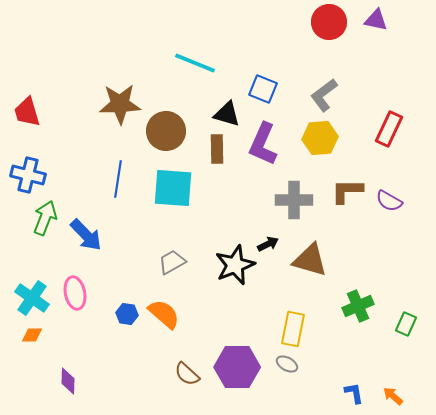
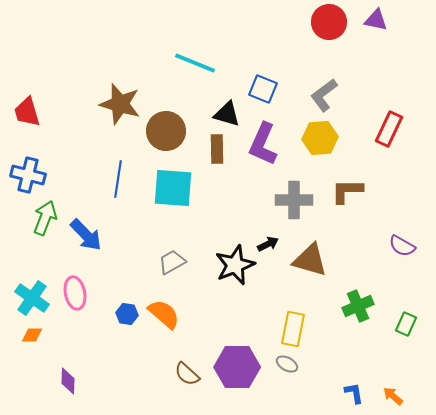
brown star: rotated 18 degrees clockwise
purple semicircle: moved 13 px right, 45 px down
